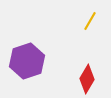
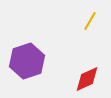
red diamond: rotated 36 degrees clockwise
